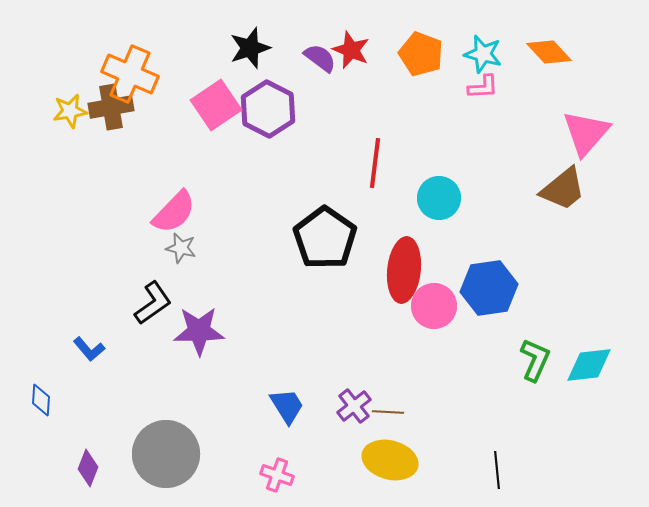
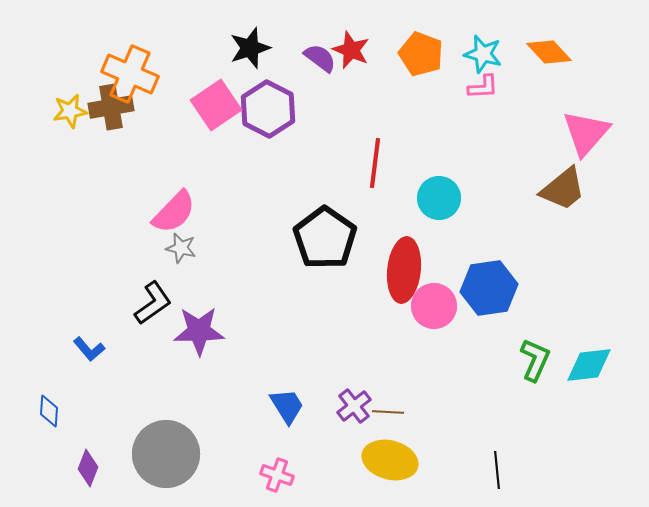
blue diamond: moved 8 px right, 11 px down
